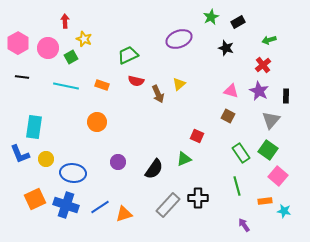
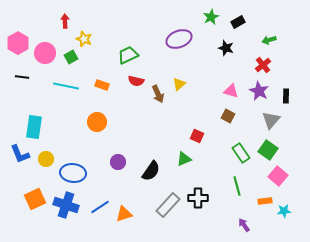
pink circle at (48, 48): moved 3 px left, 5 px down
black semicircle at (154, 169): moved 3 px left, 2 px down
cyan star at (284, 211): rotated 16 degrees counterclockwise
